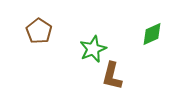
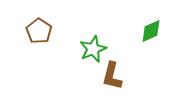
green diamond: moved 1 px left, 3 px up
